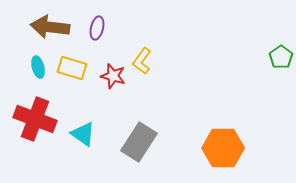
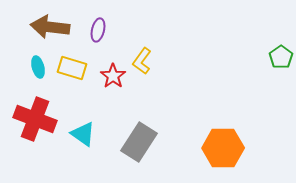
purple ellipse: moved 1 px right, 2 px down
red star: rotated 20 degrees clockwise
